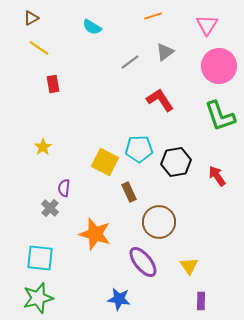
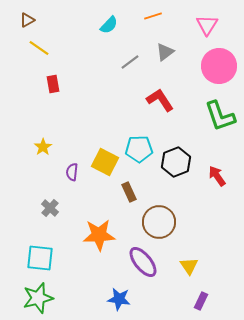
brown triangle: moved 4 px left, 2 px down
cyan semicircle: moved 17 px right, 2 px up; rotated 78 degrees counterclockwise
black hexagon: rotated 12 degrees counterclockwise
purple semicircle: moved 8 px right, 16 px up
orange star: moved 4 px right, 1 px down; rotated 20 degrees counterclockwise
purple rectangle: rotated 24 degrees clockwise
